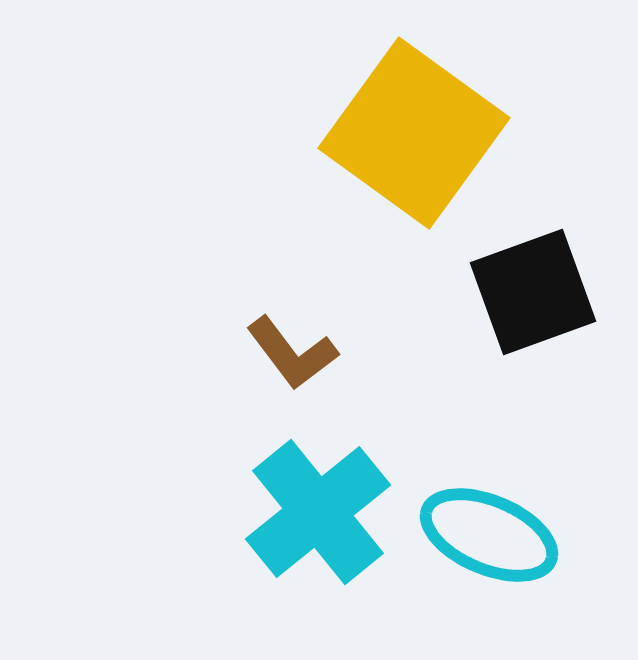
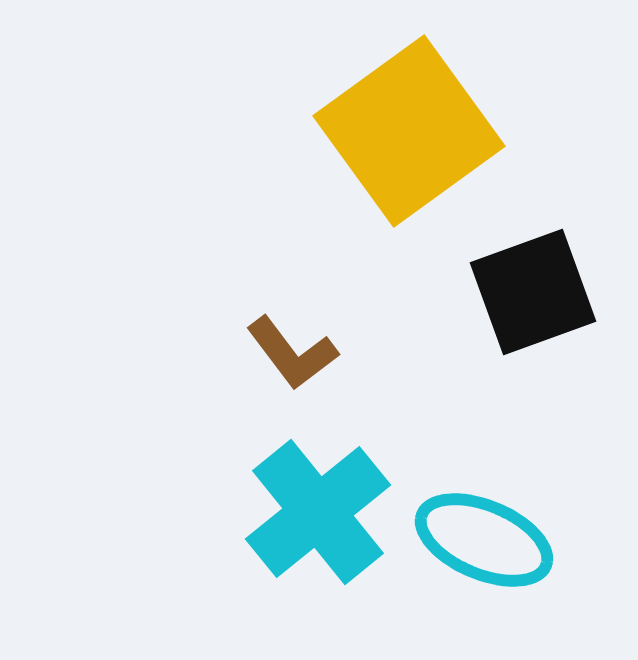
yellow square: moved 5 px left, 2 px up; rotated 18 degrees clockwise
cyan ellipse: moved 5 px left, 5 px down
